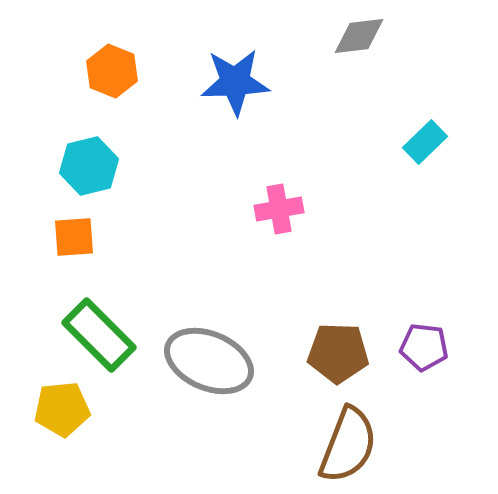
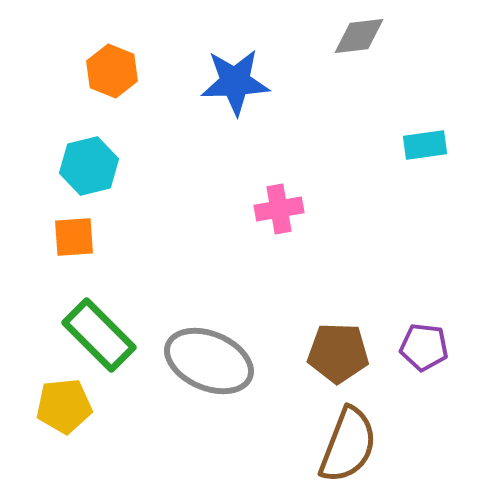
cyan rectangle: moved 3 px down; rotated 36 degrees clockwise
yellow pentagon: moved 2 px right, 3 px up
